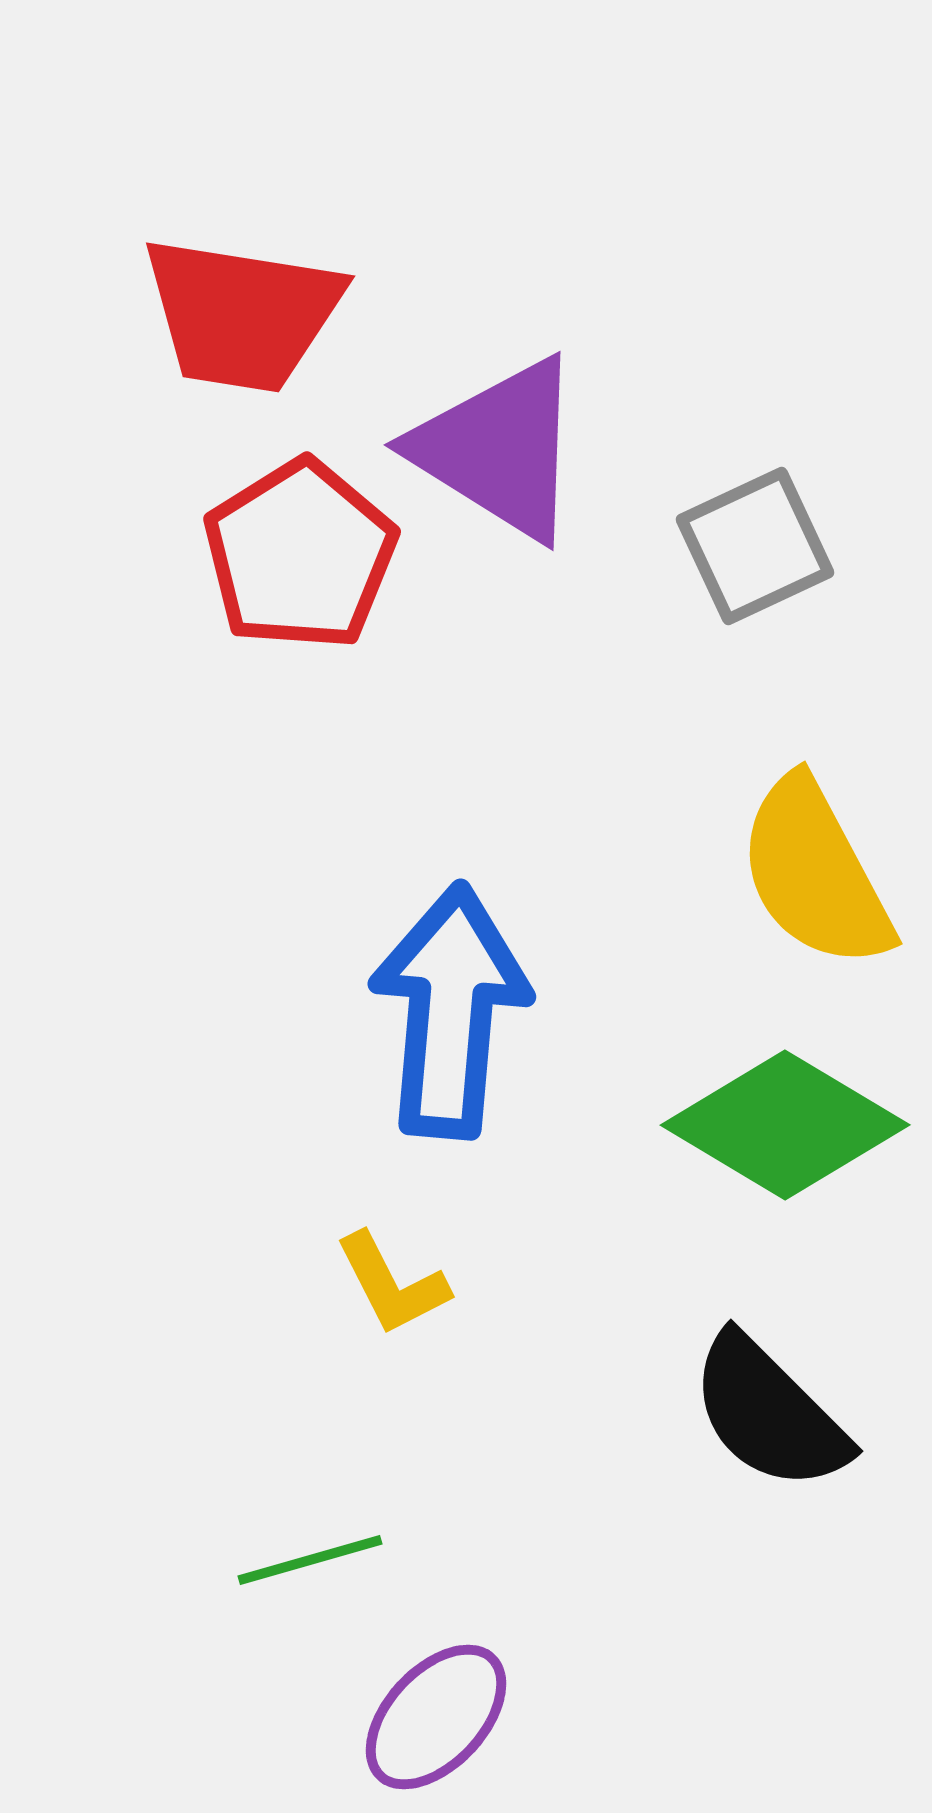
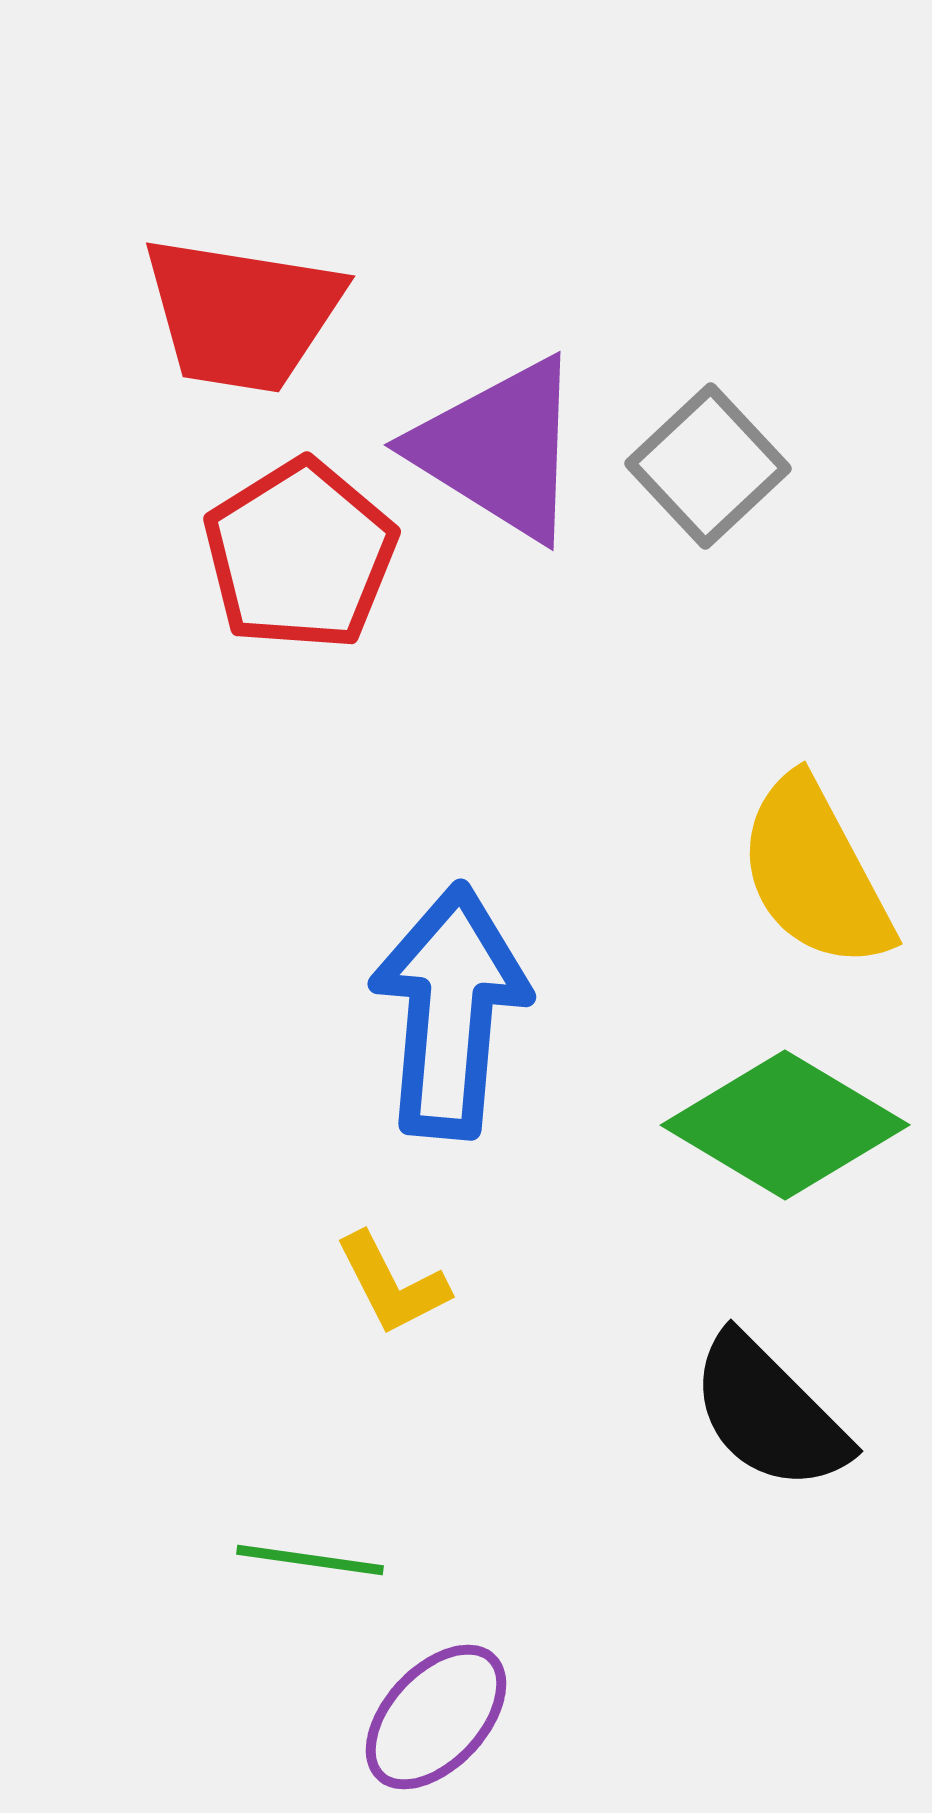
gray square: moved 47 px left, 80 px up; rotated 18 degrees counterclockwise
green line: rotated 24 degrees clockwise
